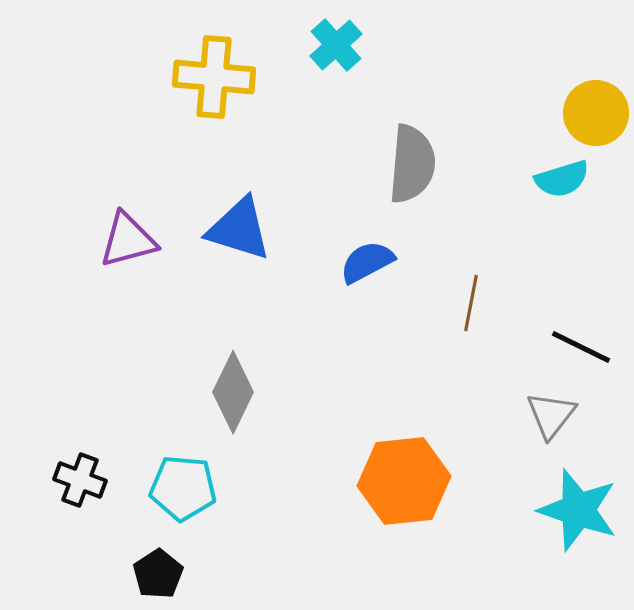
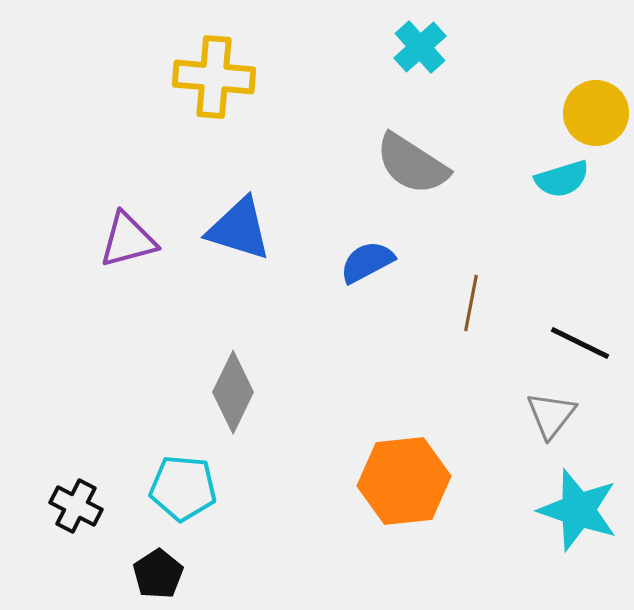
cyan cross: moved 84 px right, 2 px down
gray semicircle: rotated 118 degrees clockwise
black line: moved 1 px left, 4 px up
black cross: moved 4 px left, 26 px down; rotated 6 degrees clockwise
